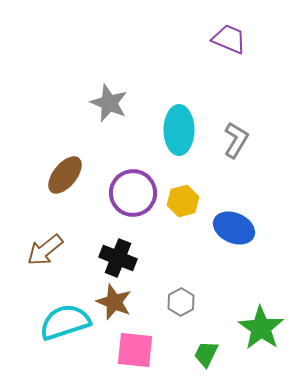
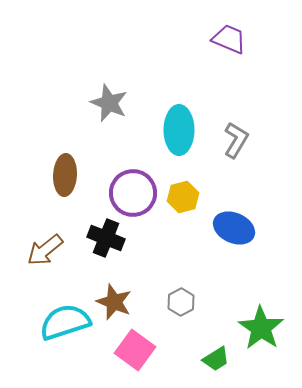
brown ellipse: rotated 36 degrees counterclockwise
yellow hexagon: moved 4 px up
black cross: moved 12 px left, 20 px up
pink square: rotated 30 degrees clockwise
green trapezoid: moved 10 px right, 5 px down; rotated 148 degrees counterclockwise
